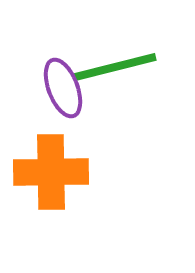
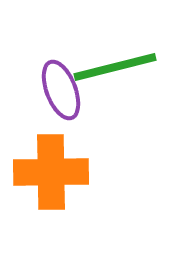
purple ellipse: moved 2 px left, 2 px down
